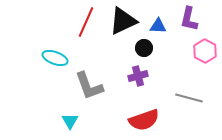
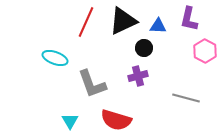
gray L-shape: moved 3 px right, 2 px up
gray line: moved 3 px left
red semicircle: moved 28 px left; rotated 36 degrees clockwise
